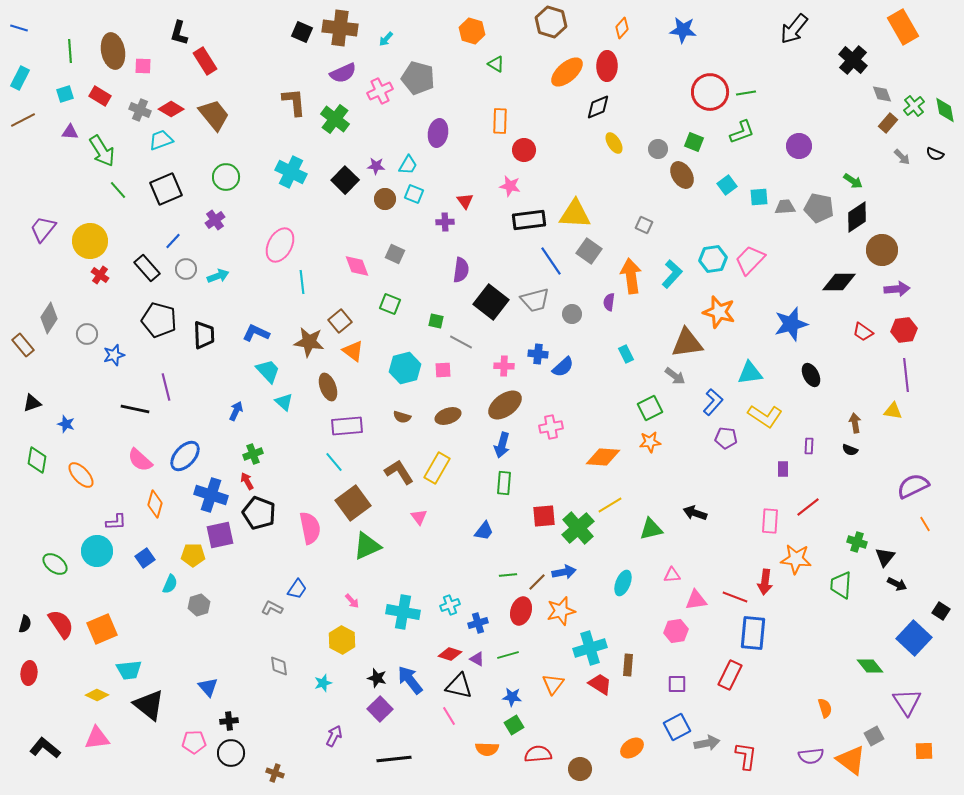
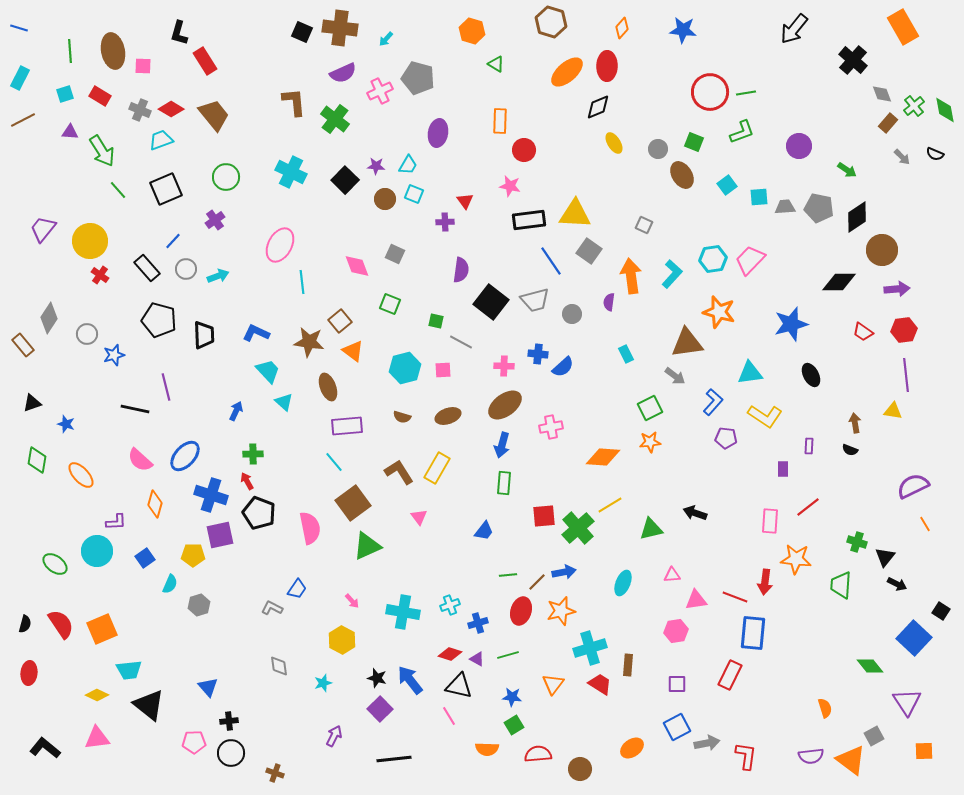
green arrow at (853, 181): moved 6 px left, 11 px up
green cross at (253, 454): rotated 18 degrees clockwise
